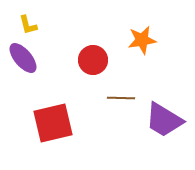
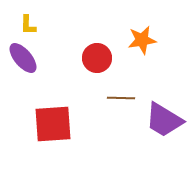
yellow L-shape: rotated 15 degrees clockwise
red circle: moved 4 px right, 2 px up
red square: moved 1 px down; rotated 9 degrees clockwise
